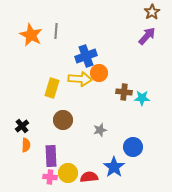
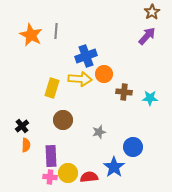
orange circle: moved 5 px right, 1 px down
cyan star: moved 8 px right
gray star: moved 1 px left, 2 px down
